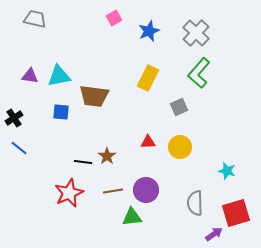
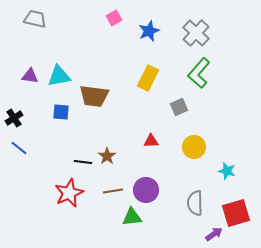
red triangle: moved 3 px right, 1 px up
yellow circle: moved 14 px right
